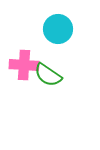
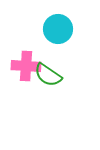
pink cross: moved 2 px right, 1 px down
